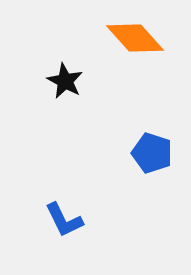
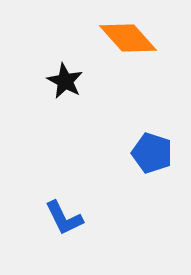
orange diamond: moved 7 px left
blue L-shape: moved 2 px up
